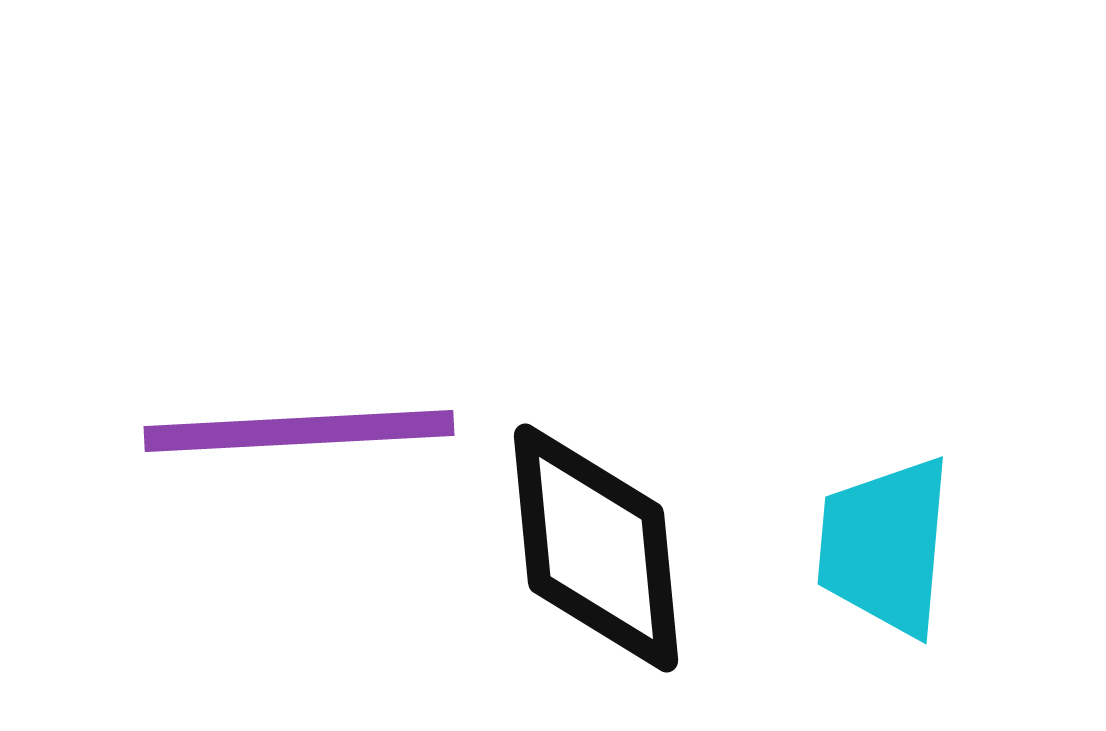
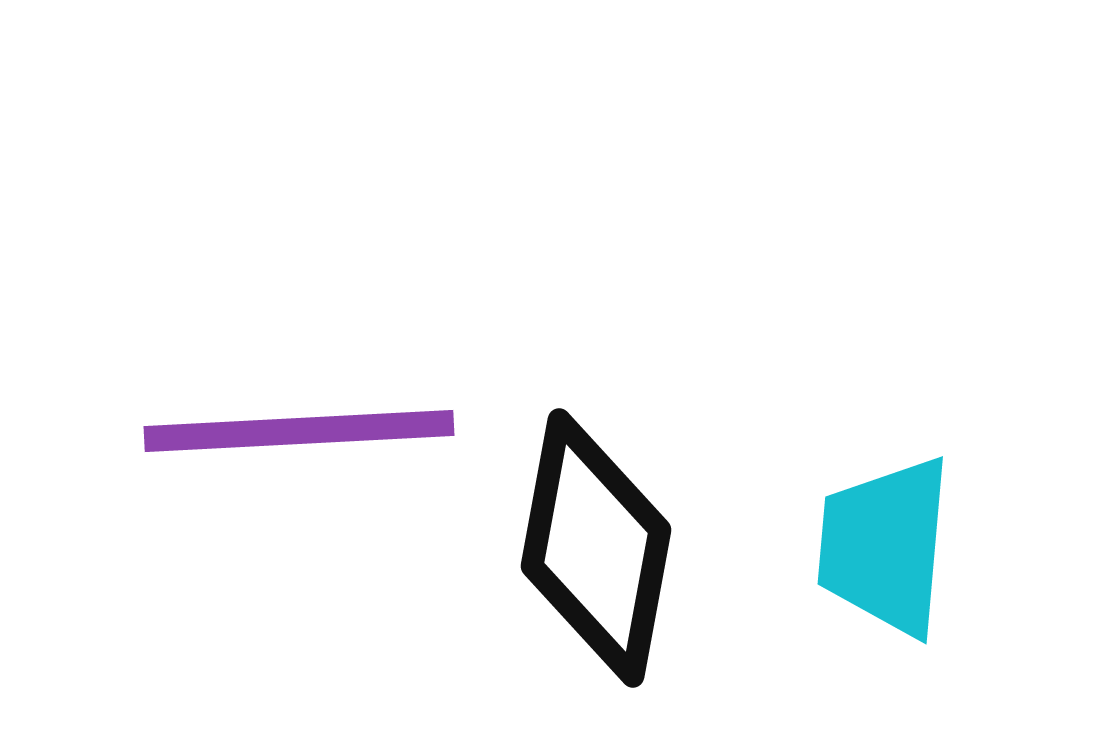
black diamond: rotated 16 degrees clockwise
